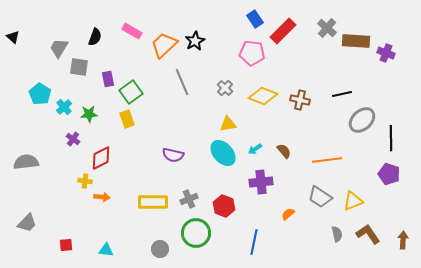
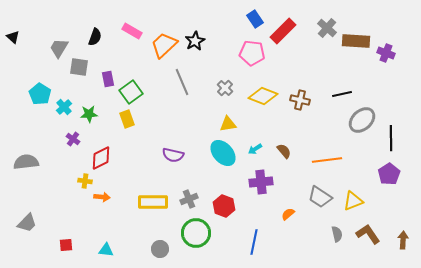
purple pentagon at (389, 174): rotated 20 degrees clockwise
